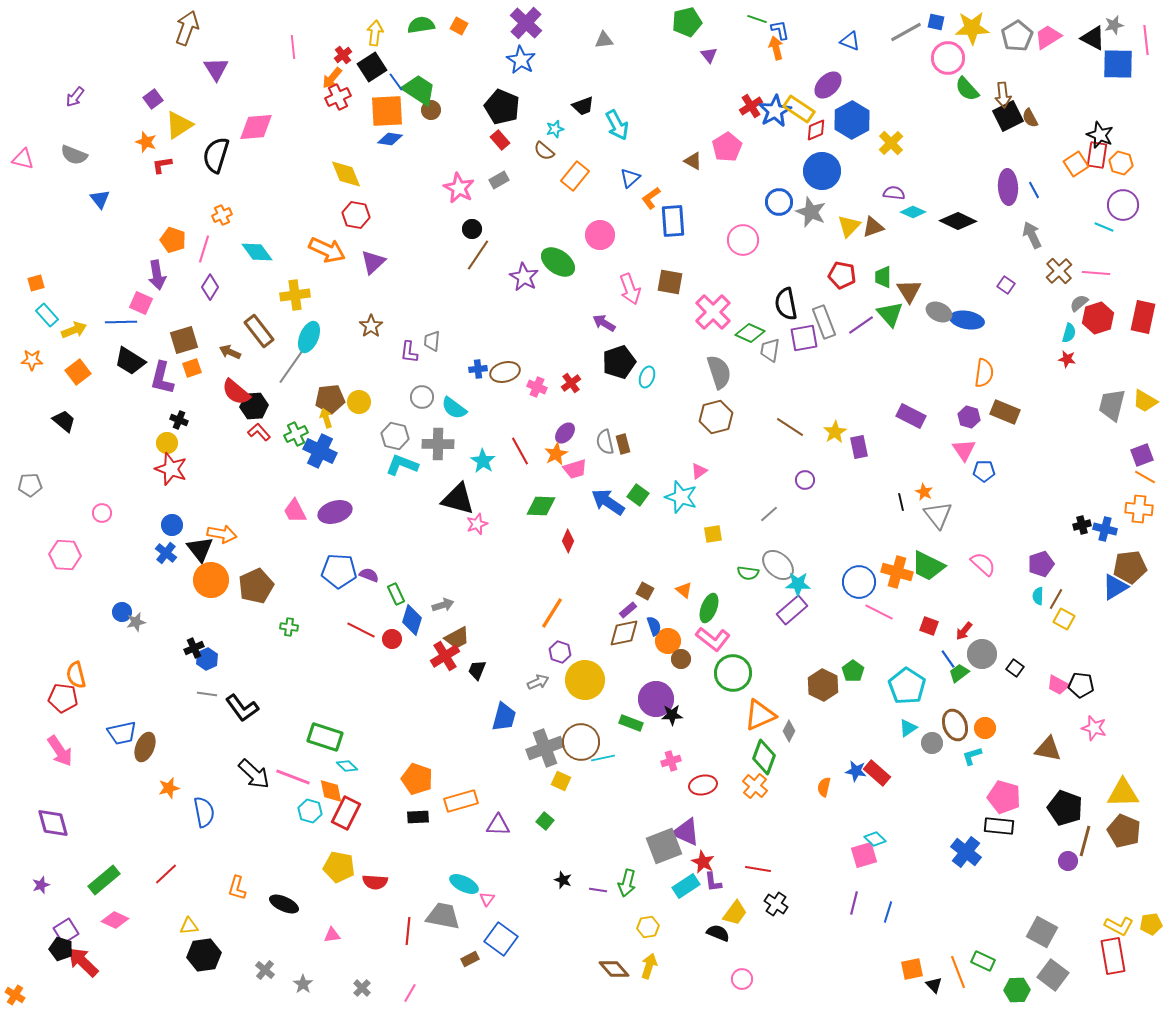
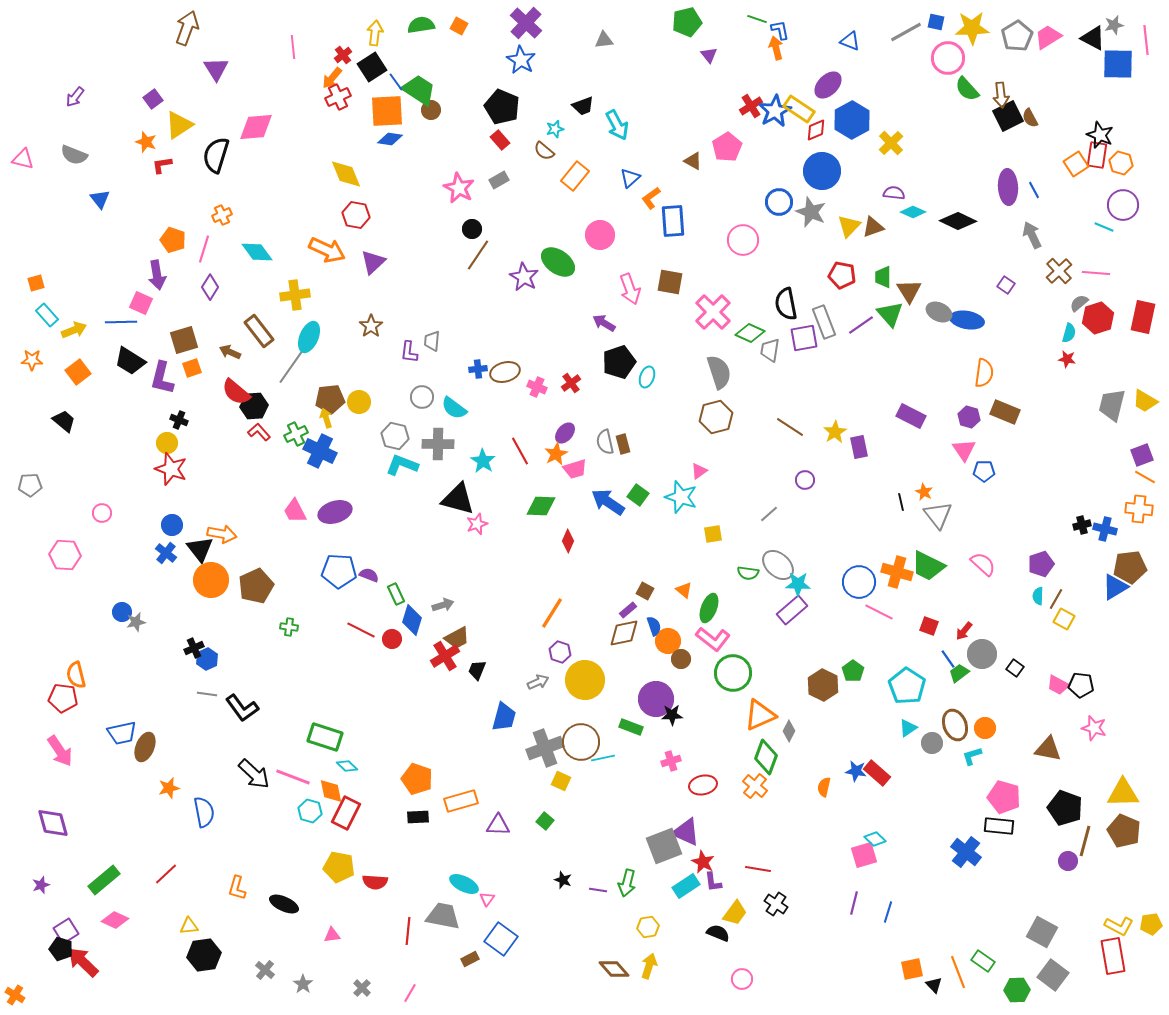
brown arrow at (1003, 95): moved 2 px left
green rectangle at (631, 723): moved 4 px down
green diamond at (764, 757): moved 2 px right
green rectangle at (983, 961): rotated 10 degrees clockwise
